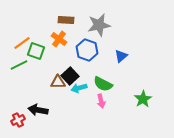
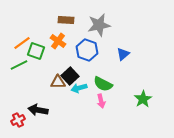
orange cross: moved 1 px left, 2 px down
blue triangle: moved 2 px right, 2 px up
